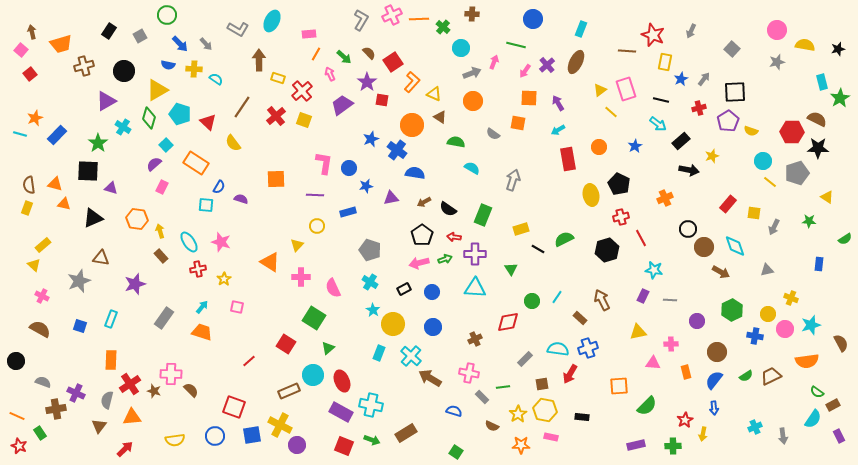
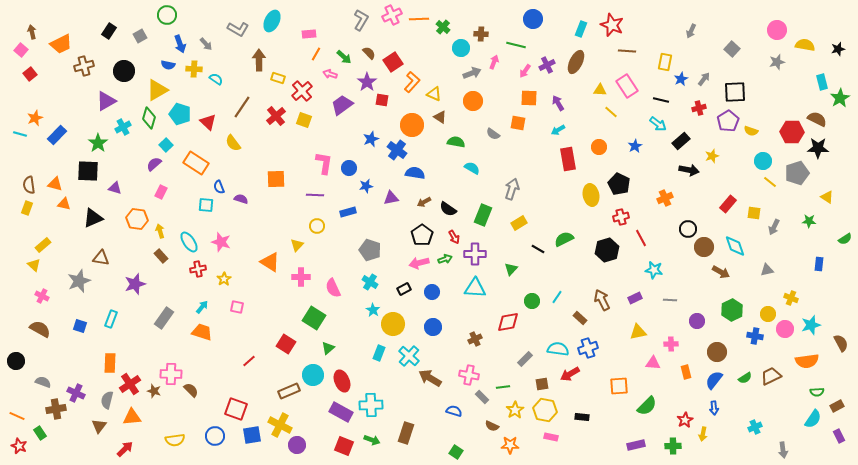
brown cross at (472, 14): moved 9 px right, 20 px down
red star at (653, 35): moved 41 px left, 10 px up
orange trapezoid at (61, 44): rotated 10 degrees counterclockwise
blue arrow at (180, 44): rotated 24 degrees clockwise
purple cross at (547, 65): rotated 14 degrees clockwise
pink arrow at (330, 74): rotated 48 degrees counterclockwise
pink rectangle at (626, 89): moved 1 px right, 3 px up; rotated 15 degrees counterclockwise
yellow triangle at (600, 90): rotated 40 degrees clockwise
cyan cross at (123, 127): rotated 28 degrees clockwise
gray arrow at (513, 180): moved 1 px left, 9 px down
pink rectangle at (162, 187): moved 1 px left, 5 px down
blue semicircle at (219, 187): rotated 128 degrees clockwise
purple triangle at (111, 188): moved 4 px right
yellow rectangle at (521, 229): moved 2 px left, 6 px up; rotated 14 degrees counterclockwise
red arrow at (454, 237): rotated 128 degrees counterclockwise
green triangle at (511, 269): rotated 16 degrees clockwise
purple rectangle at (643, 296): moved 8 px left, 2 px down; rotated 40 degrees clockwise
cyan cross at (411, 356): moved 2 px left
orange rectangle at (111, 360): moved 1 px left, 3 px down
pink cross at (469, 373): moved 2 px down
red arrow at (570, 374): rotated 30 degrees clockwise
green semicircle at (746, 376): moved 1 px left, 2 px down
green semicircle at (817, 392): rotated 40 degrees counterclockwise
cyan cross at (371, 405): rotated 15 degrees counterclockwise
brown rectangle at (833, 405): moved 4 px right, 1 px down
red square at (234, 407): moved 2 px right, 2 px down
yellow star at (518, 414): moved 3 px left, 4 px up
brown rectangle at (406, 433): rotated 40 degrees counterclockwise
gray arrow at (783, 436): moved 14 px down
orange star at (521, 445): moved 11 px left
